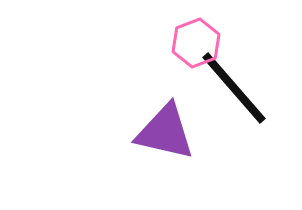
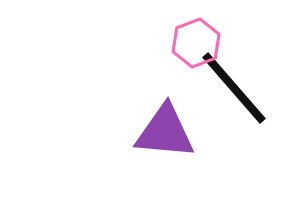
purple triangle: rotated 8 degrees counterclockwise
